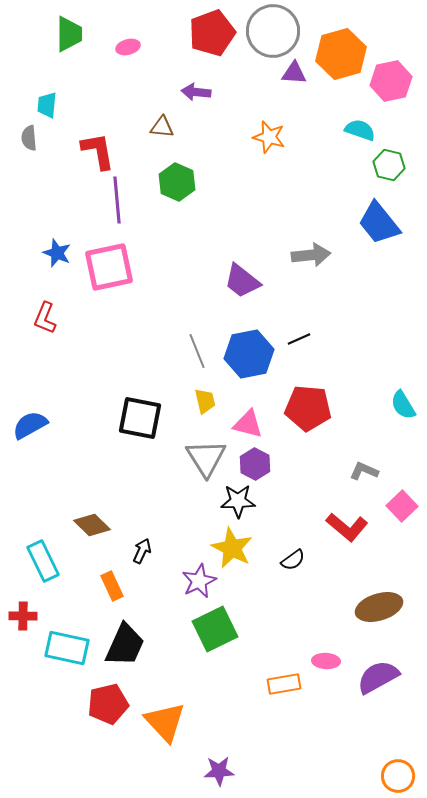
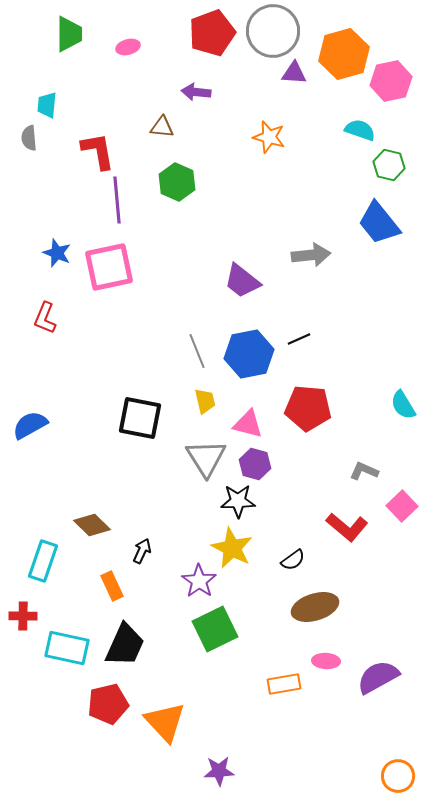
orange hexagon at (341, 54): moved 3 px right
purple hexagon at (255, 464): rotated 12 degrees counterclockwise
cyan rectangle at (43, 561): rotated 45 degrees clockwise
purple star at (199, 581): rotated 12 degrees counterclockwise
brown ellipse at (379, 607): moved 64 px left
